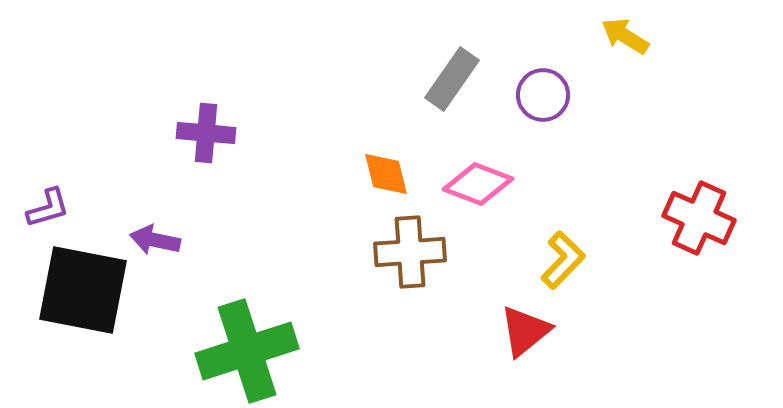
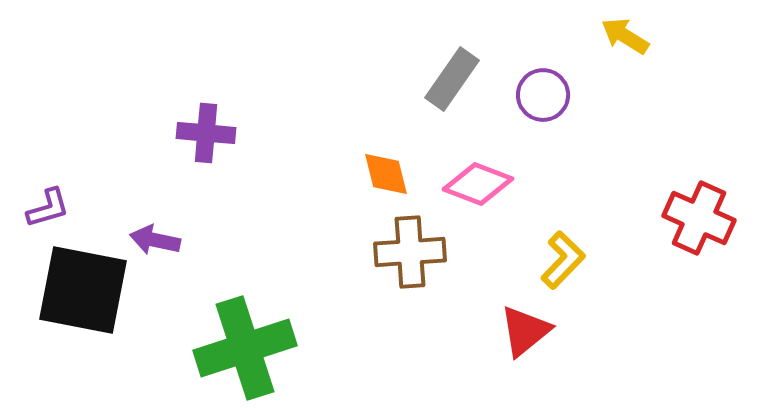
green cross: moved 2 px left, 3 px up
